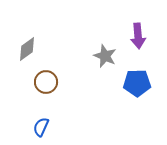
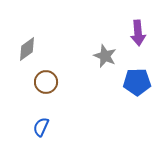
purple arrow: moved 3 px up
blue pentagon: moved 1 px up
